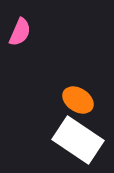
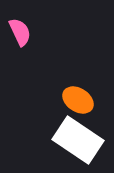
pink semicircle: rotated 48 degrees counterclockwise
